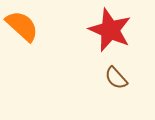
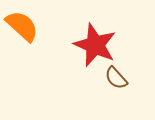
red star: moved 15 px left, 15 px down
